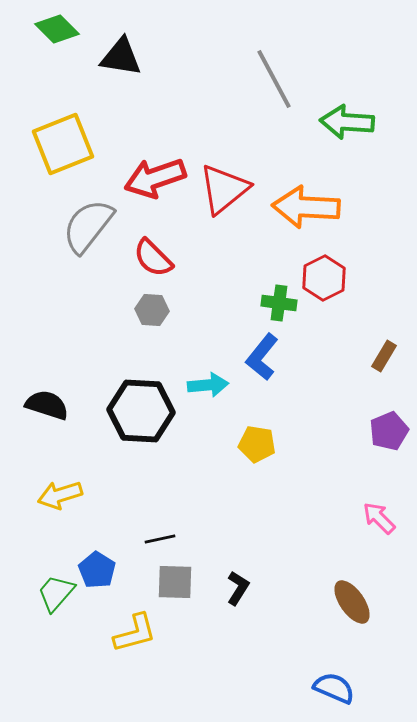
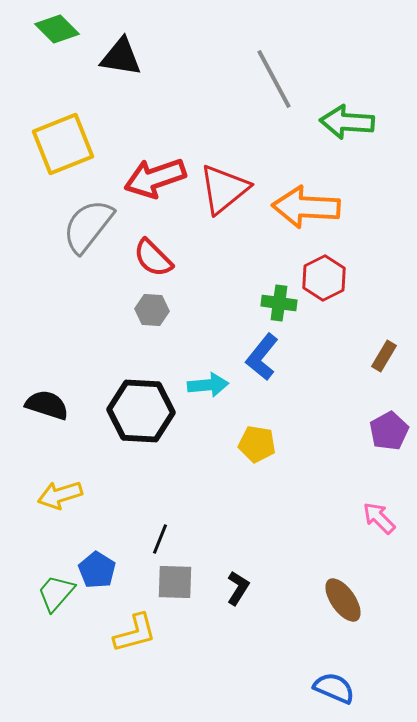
purple pentagon: rotated 6 degrees counterclockwise
black line: rotated 56 degrees counterclockwise
brown ellipse: moved 9 px left, 2 px up
